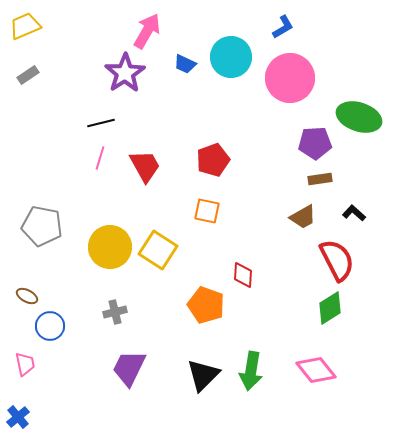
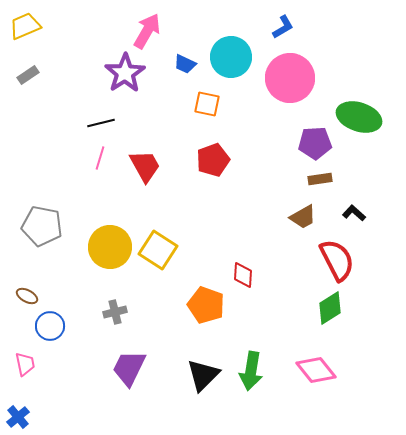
orange square: moved 107 px up
